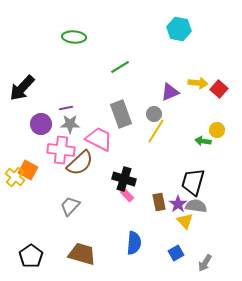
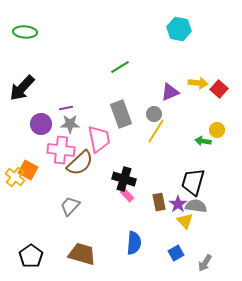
green ellipse: moved 49 px left, 5 px up
pink trapezoid: rotated 52 degrees clockwise
